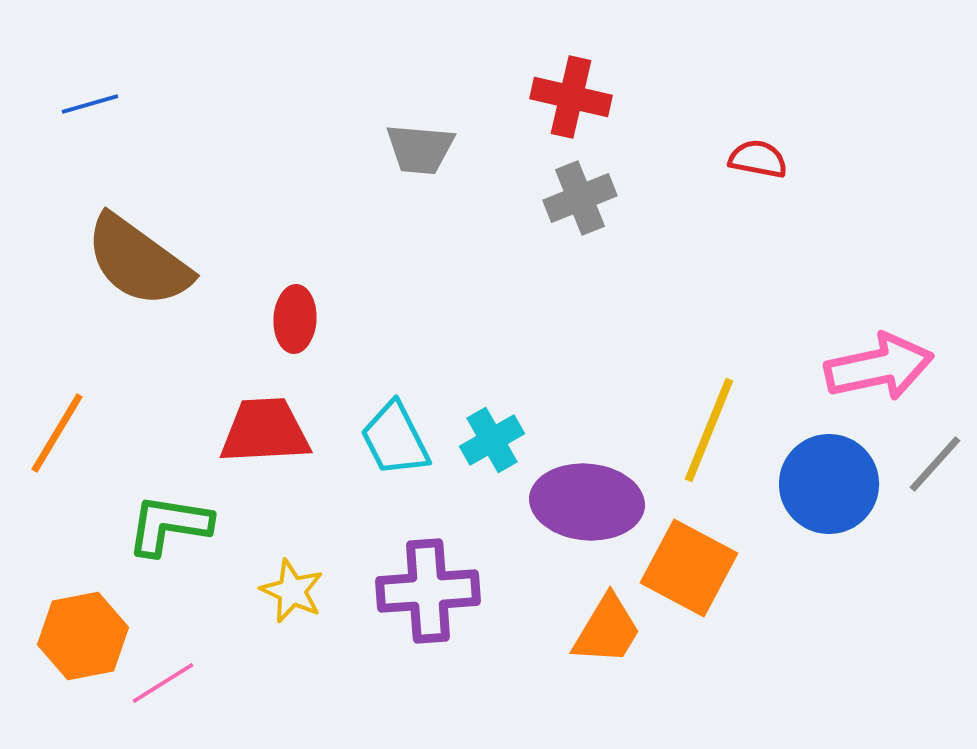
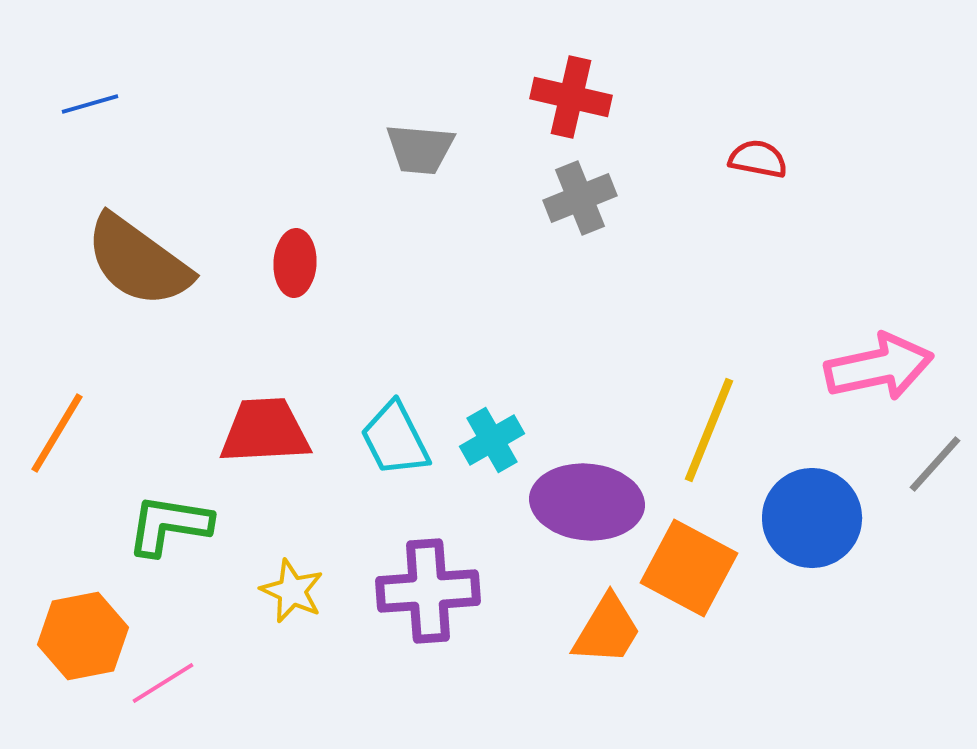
red ellipse: moved 56 px up
blue circle: moved 17 px left, 34 px down
